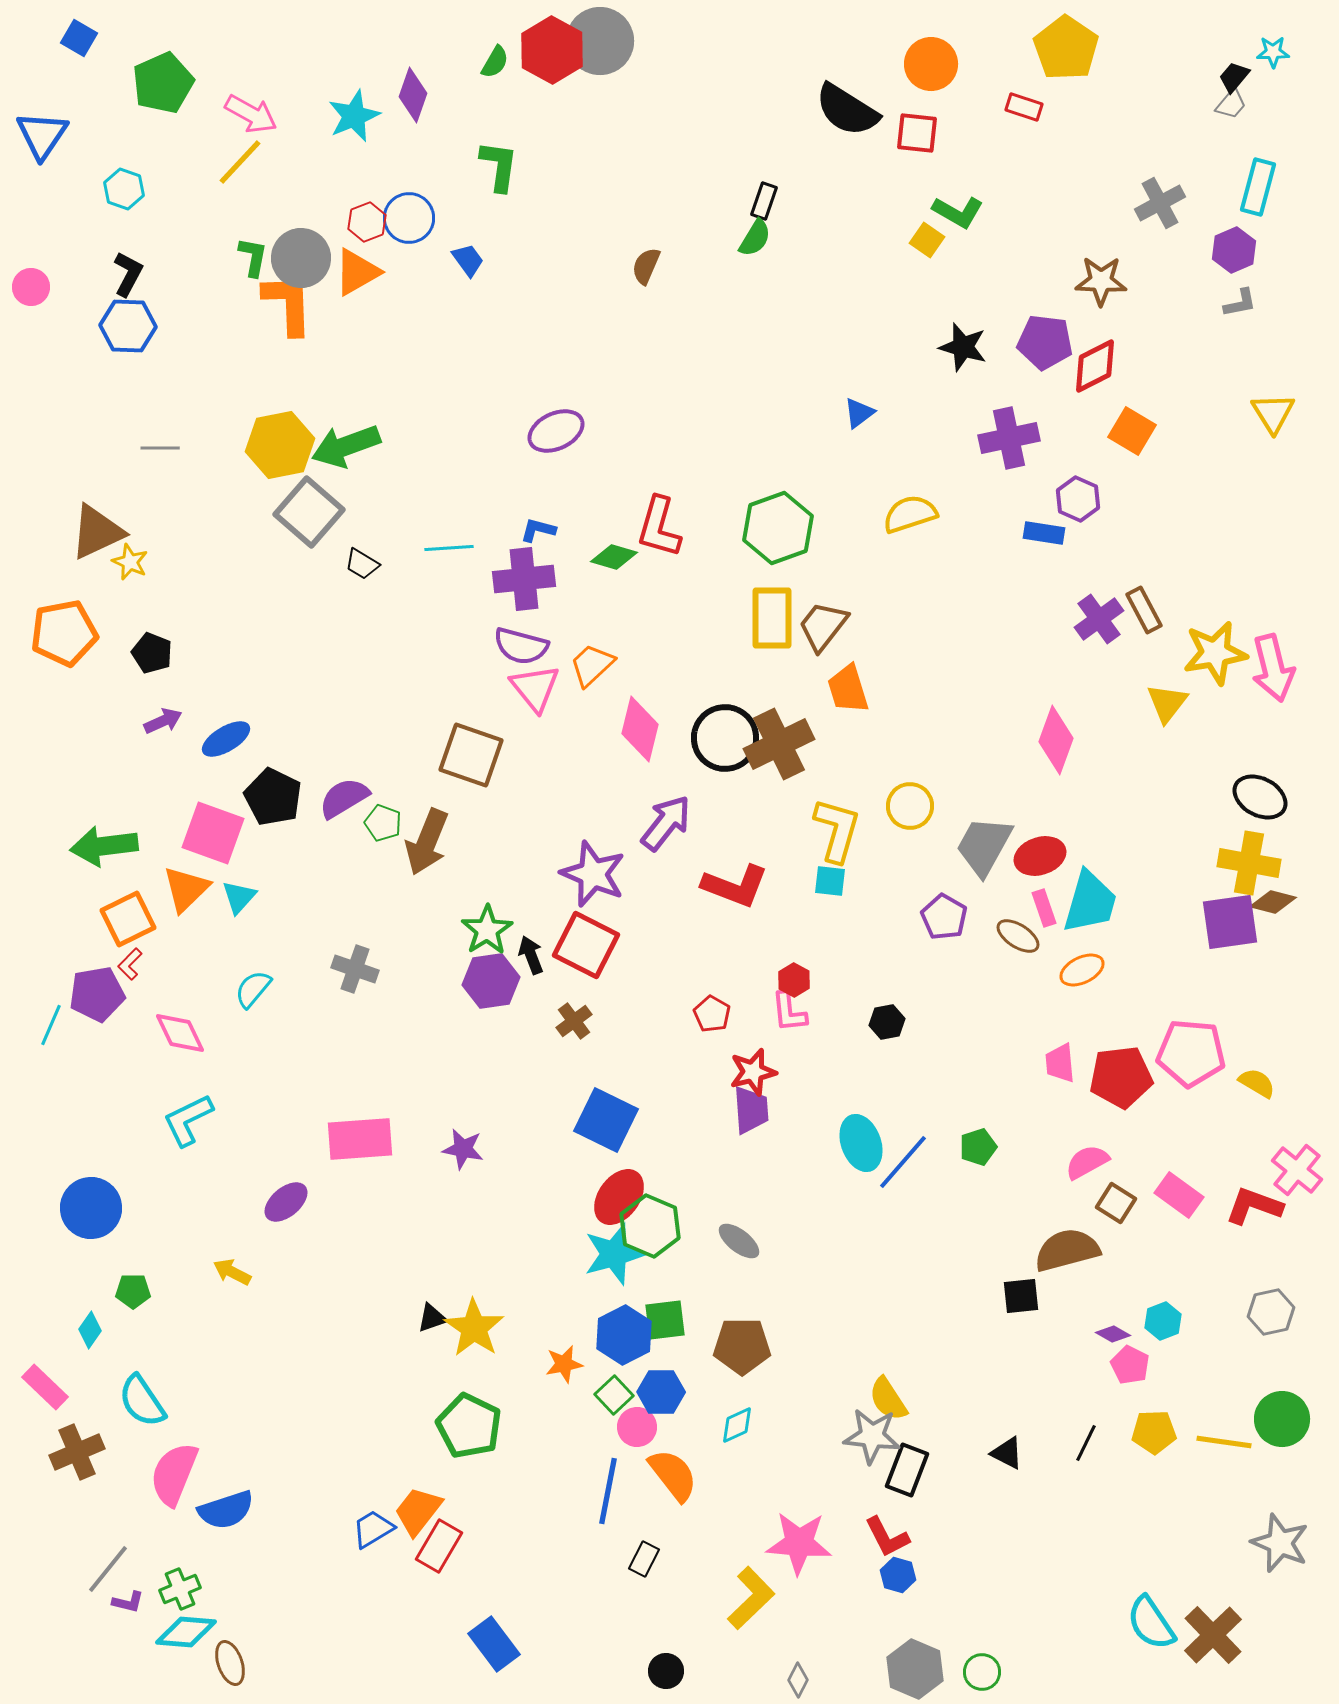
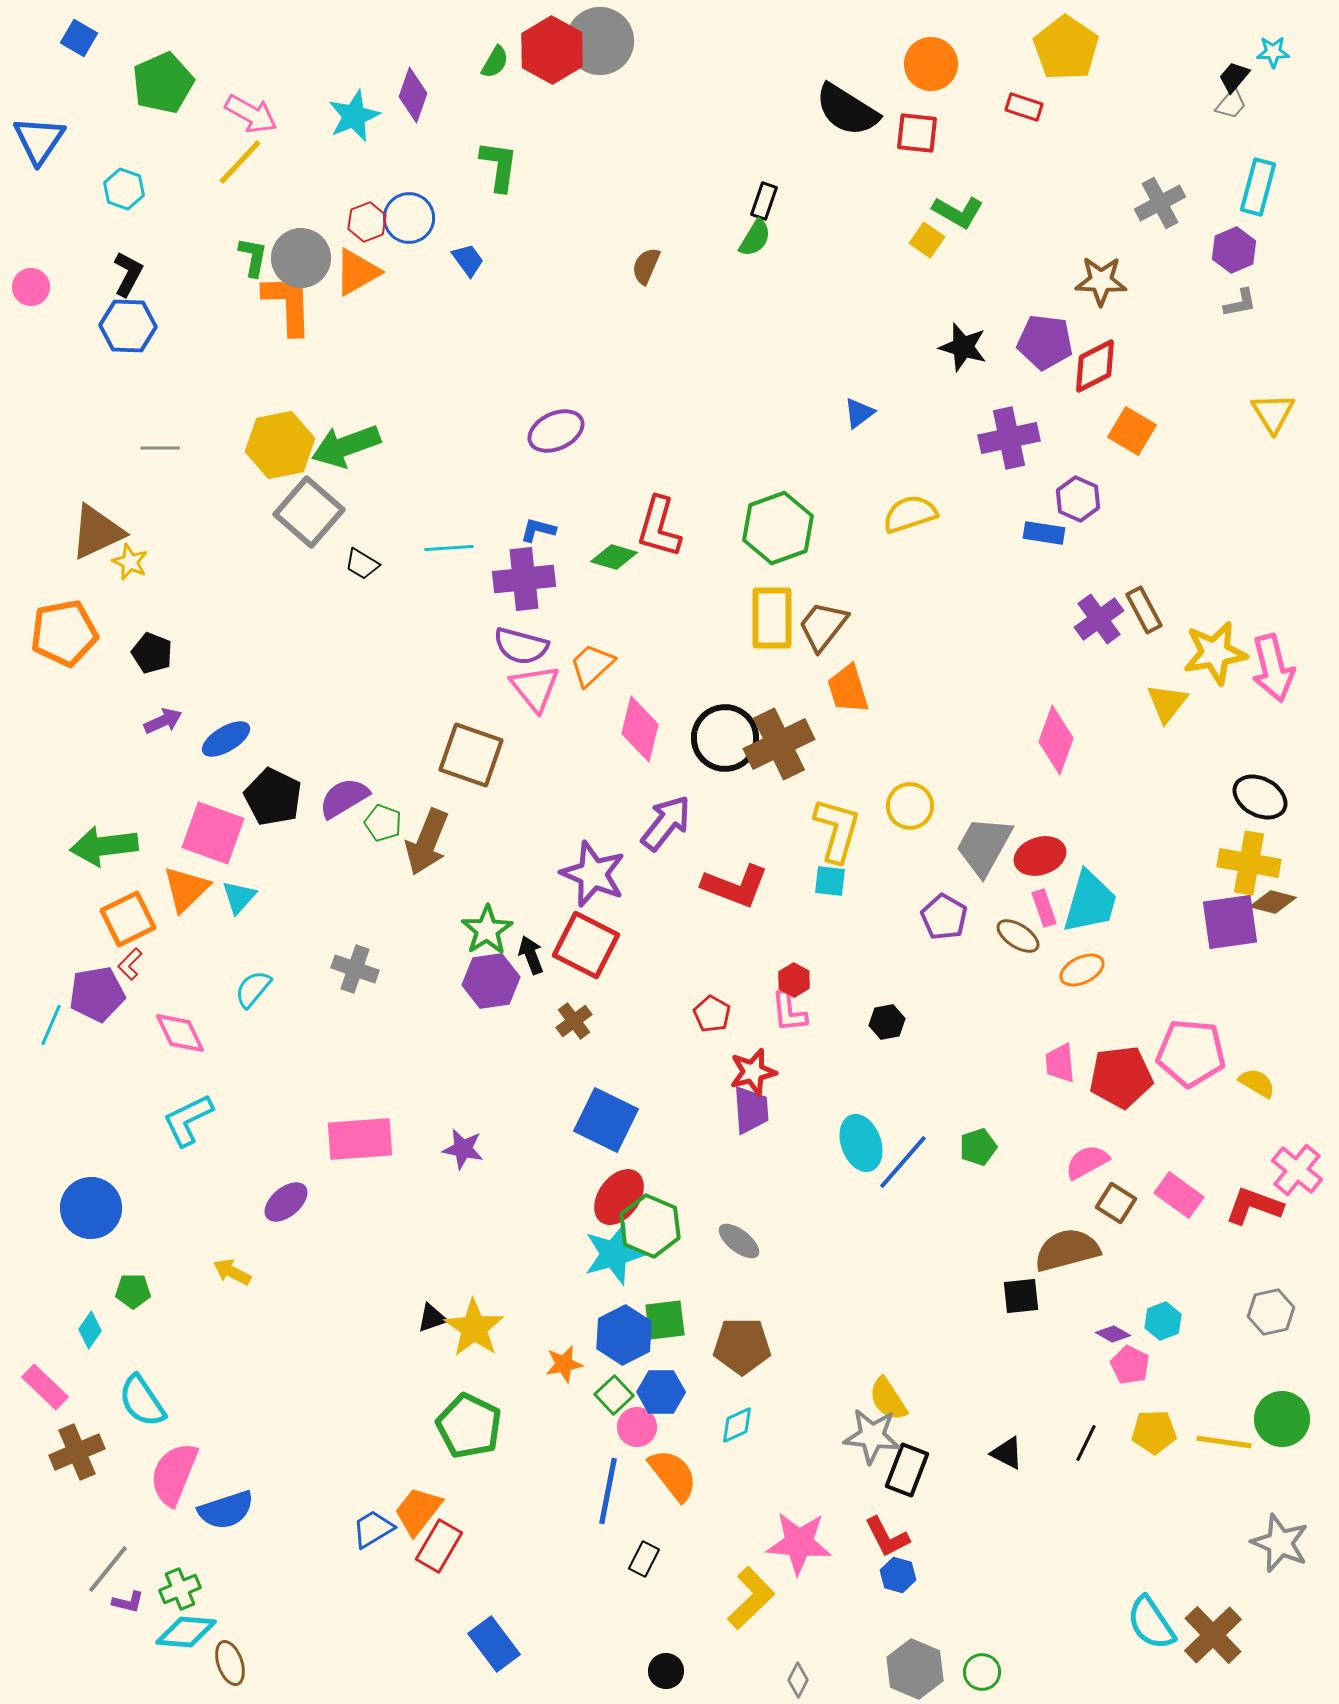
blue triangle at (42, 135): moved 3 px left, 5 px down
